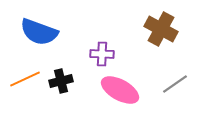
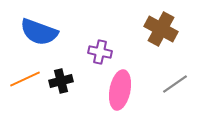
purple cross: moved 2 px left, 2 px up; rotated 10 degrees clockwise
pink ellipse: rotated 72 degrees clockwise
